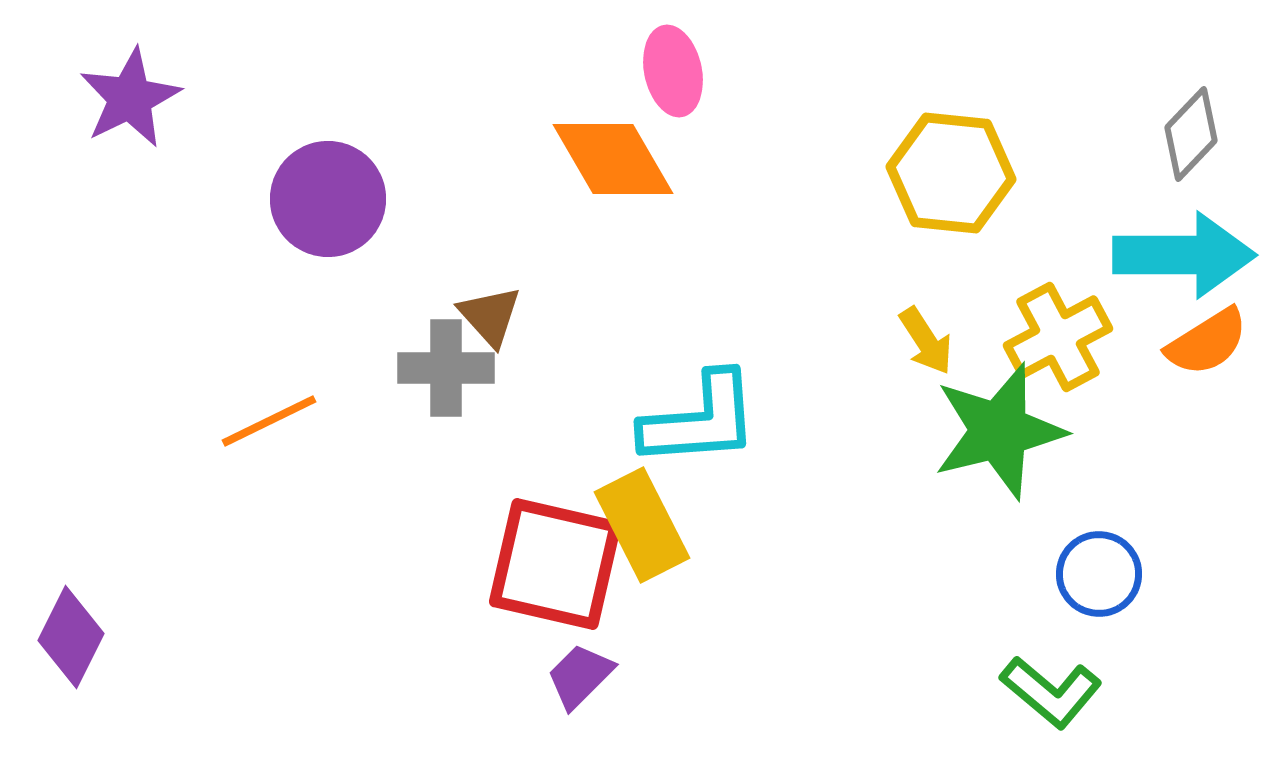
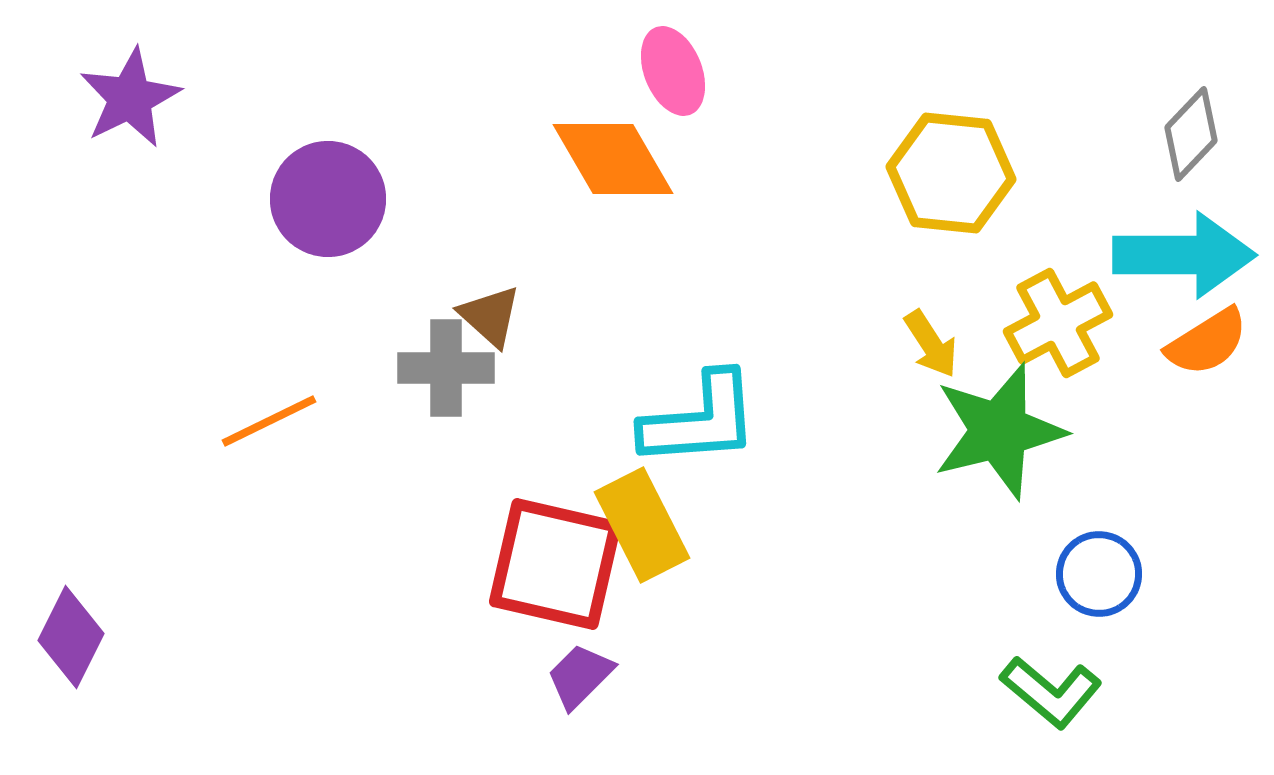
pink ellipse: rotated 10 degrees counterclockwise
brown triangle: rotated 6 degrees counterclockwise
yellow cross: moved 14 px up
yellow arrow: moved 5 px right, 3 px down
